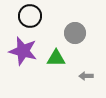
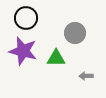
black circle: moved 4 px left, 2 px down
